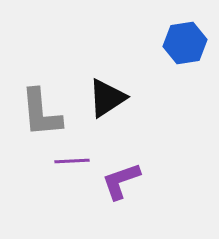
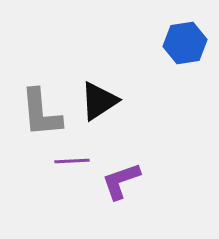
black triangle: moved 8 px left, 3 px down
